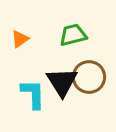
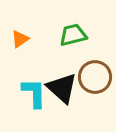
brown circle: moved 6 px right
black triangle: moved 6 px down; rotated 16 degrees counterclockwise
cyan L-shape: moved 1 px right, 1 px up
